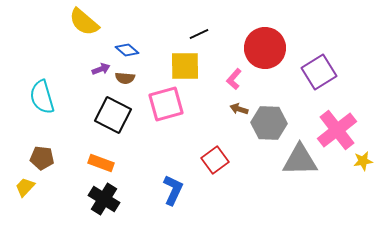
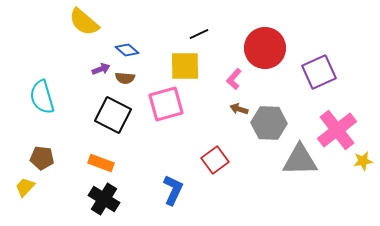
purple square: rotated 8 degrees clockwise
